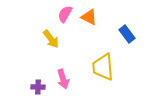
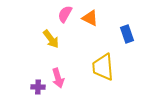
orange triangle: moved 1 px right, 1 px down
blue rectangle: rotated 18 degrees clockwise
pink arrow: moved 5 px left, 1 px up
